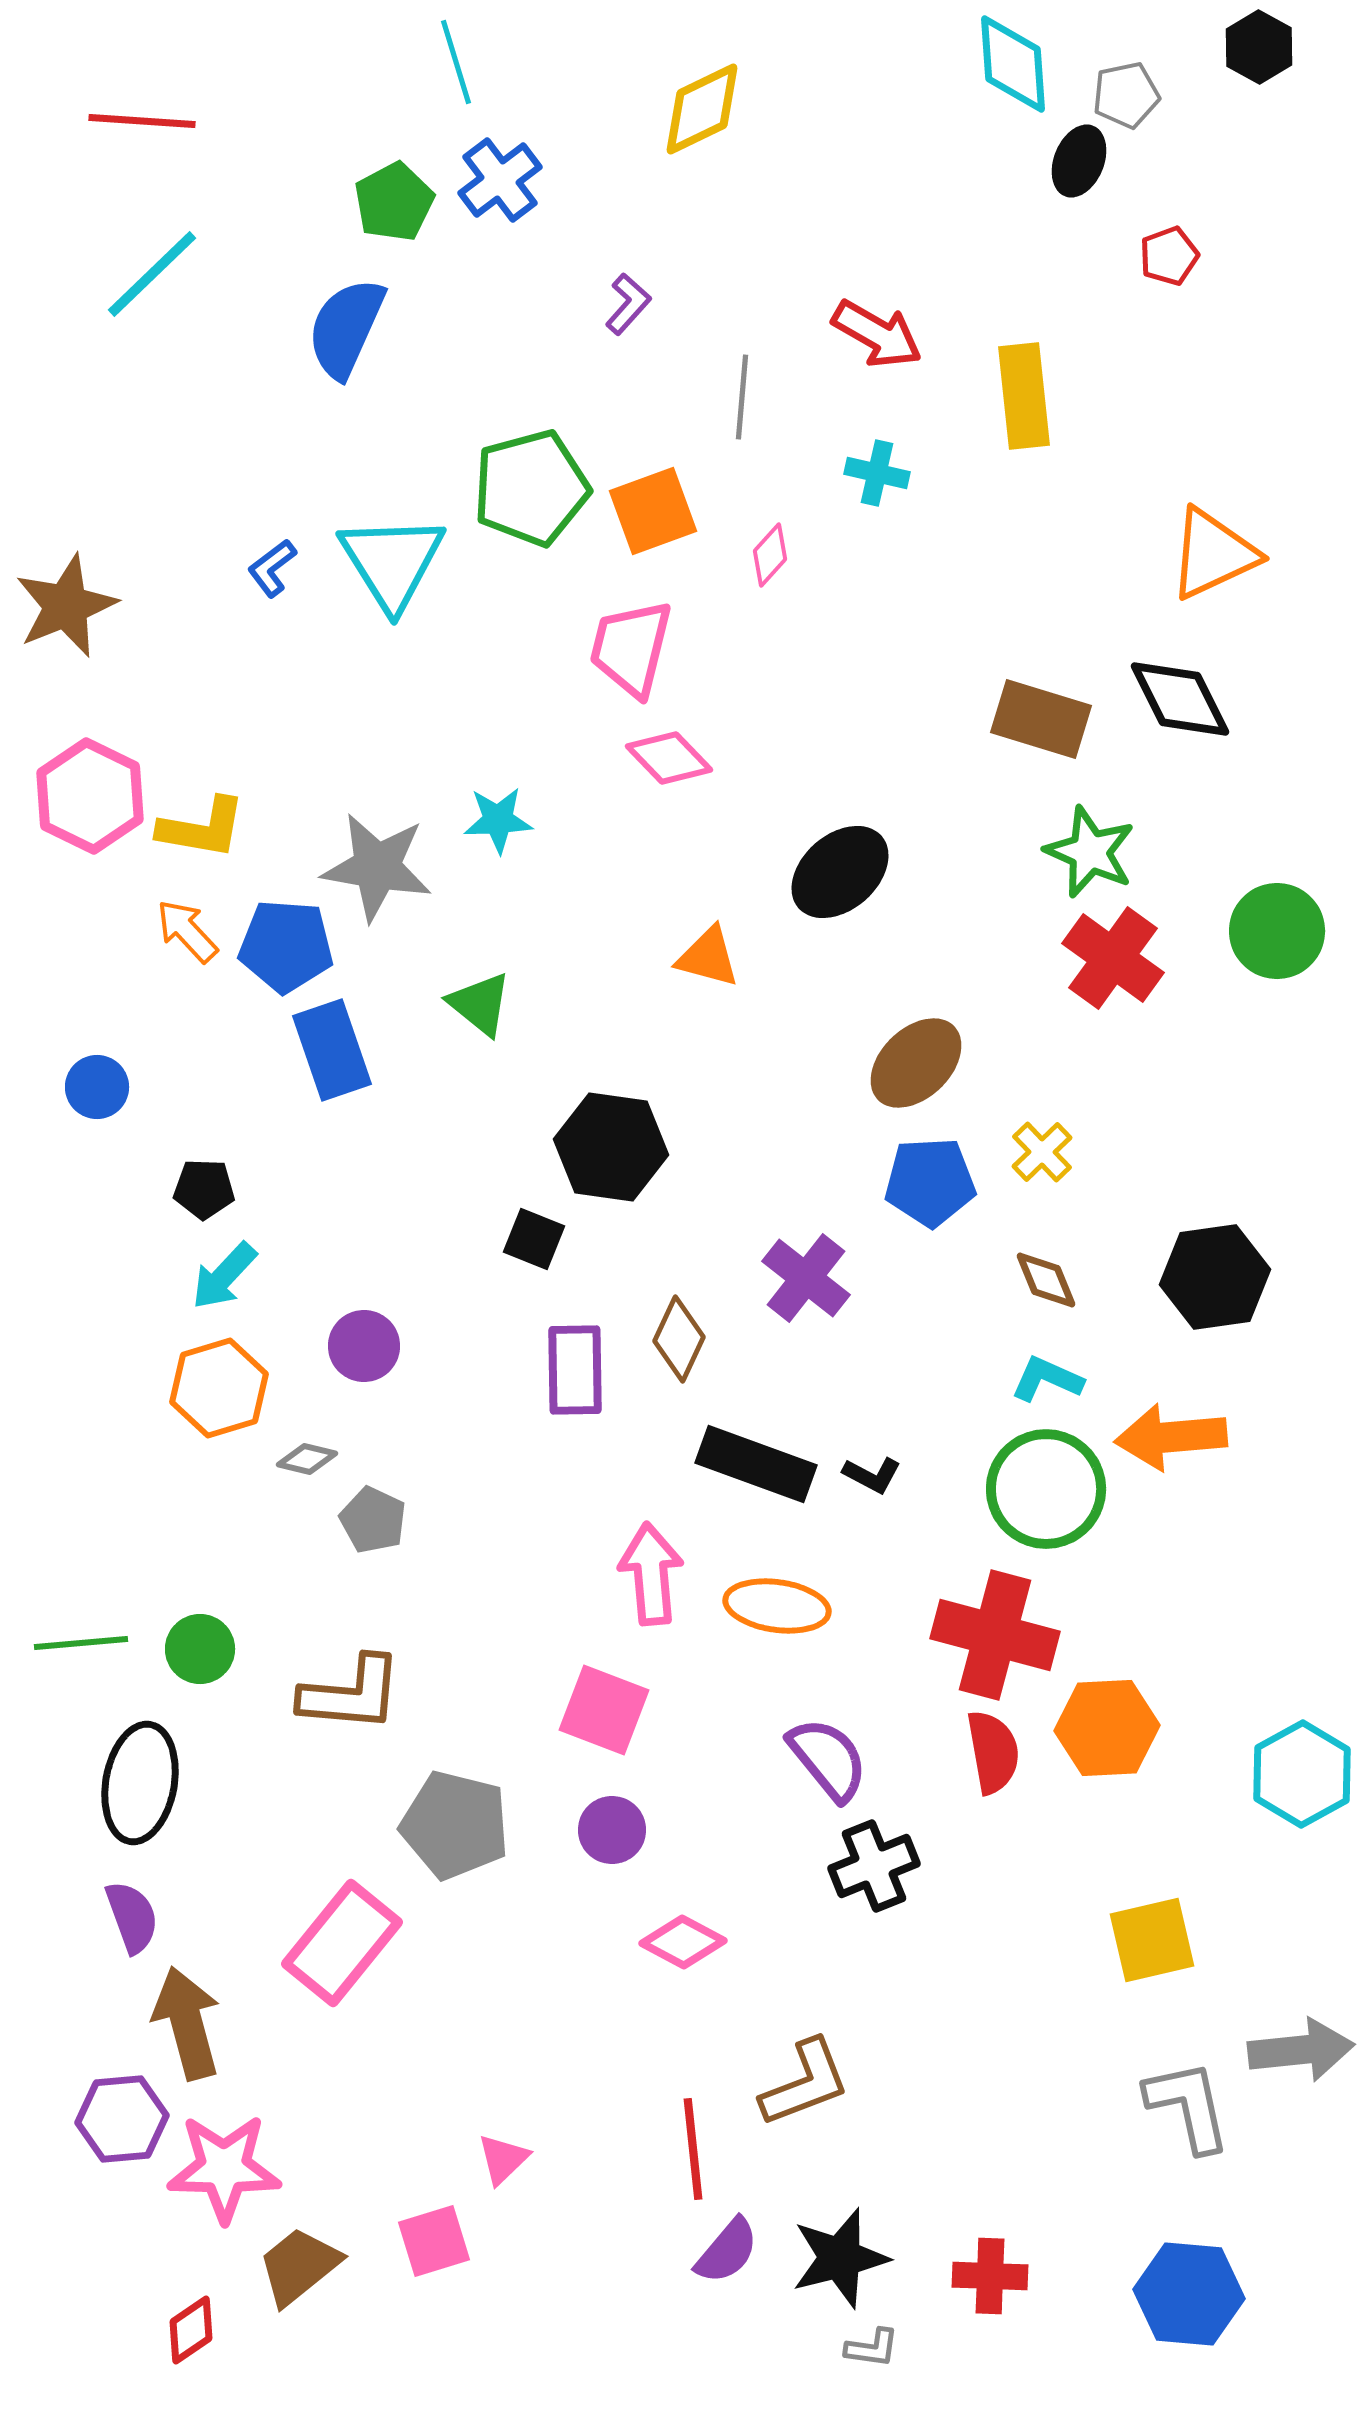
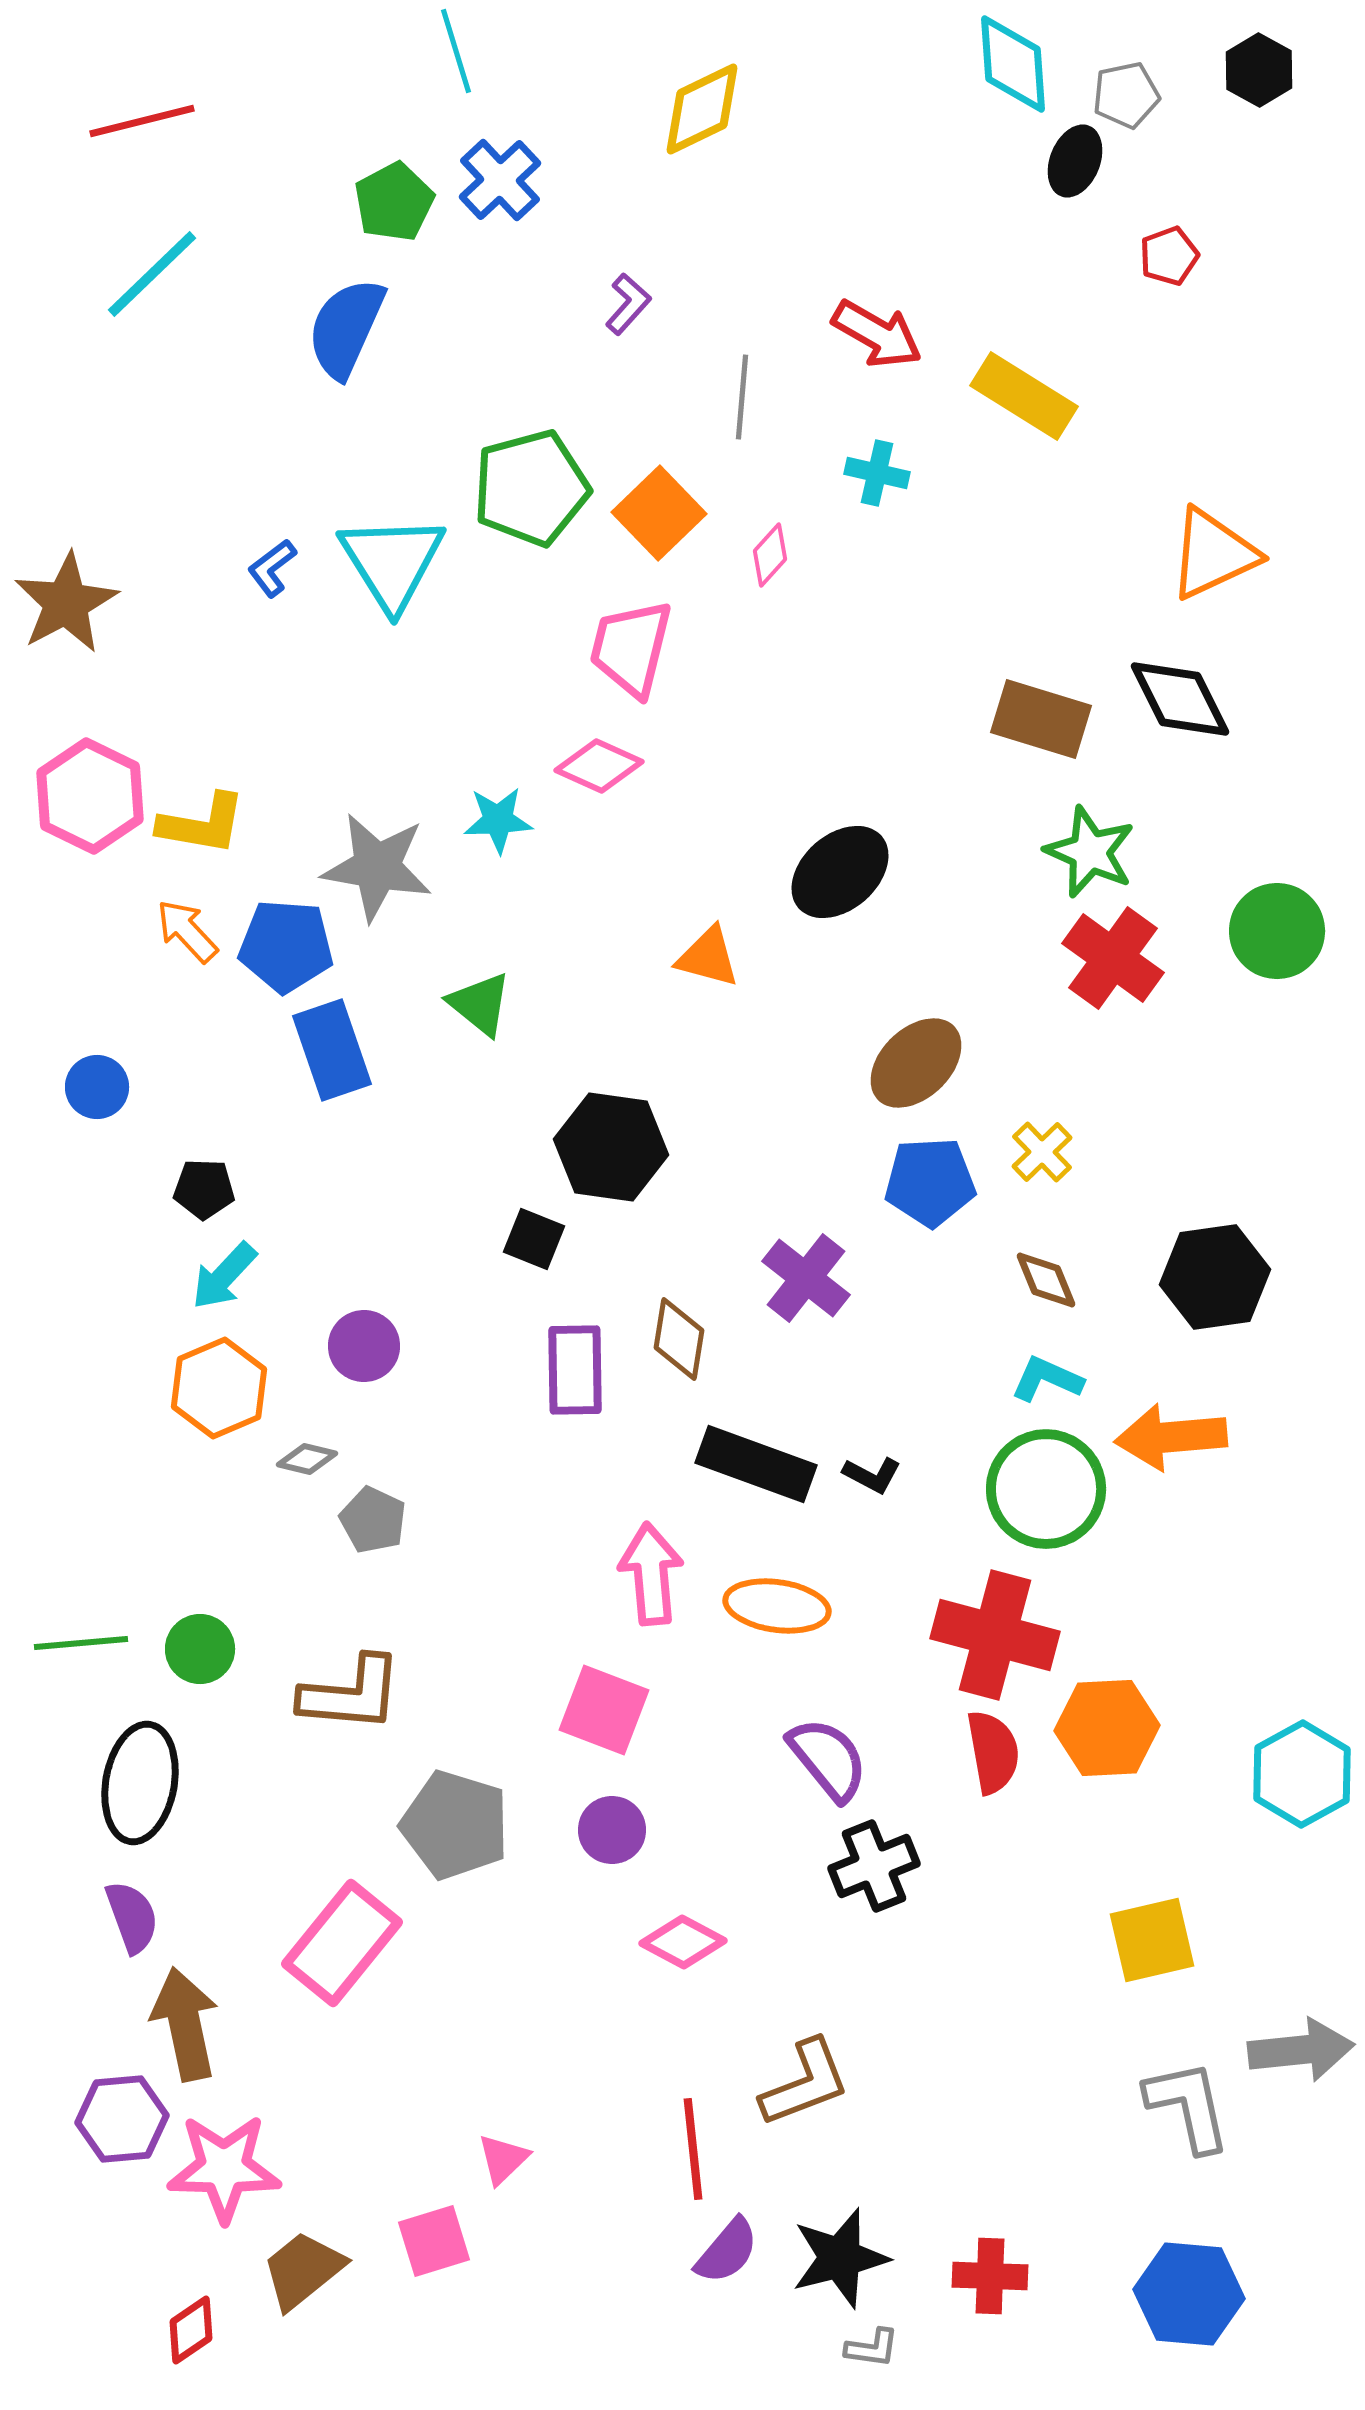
black hexagon at (1259, 47): moved 23 px down
cyan line at (456, 62): moved 11 px up
red line at (142, 121): rotated 18 degrees counterclockwise
black ellipse at (1079, 161): moved 4 px left
blue cross at (500, 180): rotated 6 degrees counterclockwise
yellow rectangle at (1024, 396): rotated 52 degrees counterclockwise
orange square at (653, 511): moved 6 px right, 2 px down; rotated 24 degrees counterclockwise
brown star at (66, 606): moved 3 px up; rotated 6 degrees counterclockwise
pink diamond at (669, 758): moved 70 px left, 8 px down; rotated 22 degrees counterclockwise
yellow L-shape at (202, 828): moved 4 px up
brown diamond at (679, 1339): rotated 16 degrees counterclockwise
orange hexagon at (219, 1388): rotated 6 degrees counterclockwise
gray pentagon at (455, 1825): rotated 3 degrees clockwise
brown arrow at (187, 2023): moved 2 px left, 1 px down; rotated 3 degrees clockwise
brown trapezoid at (299, 2266): moved 4 px right, 4 px down
